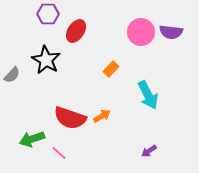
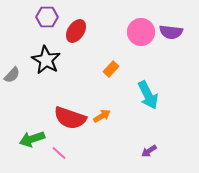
purple hexagon: moved 1 px left, 3 px down
